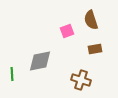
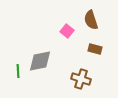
pink square: rotated 32 degrees counterclockwise
brown rectangle: rotated 24 degrees clockwise
green line: moved 6 px right, 3 px up
brown cross: moved 1 px up
